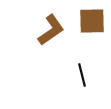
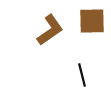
brown L-shape: moved 1 px left
